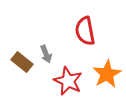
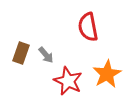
red semicircle: moved 3 px right, 4 px up
gray arrow: moved 1 px down; rotated 18 degrees counterclockwise
brown rectangle: moved 1 px left, 9 px up; rotated 70 degrees clockwise
